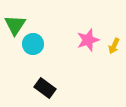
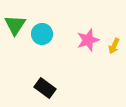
cyan circle: moved 9 px right, 10 px up
